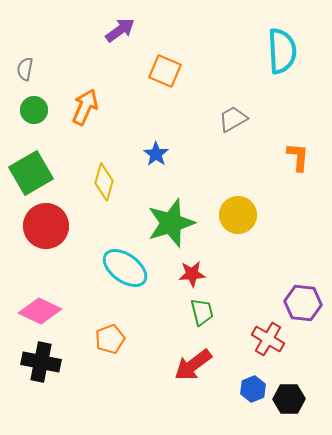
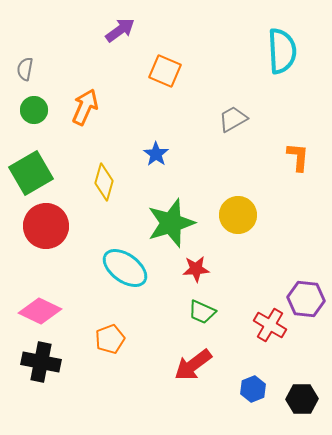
red star: moved 4 px right, 5 px up
purple hexagon: moved 3 px right, 4 px up
green trapezoid: rotated 128 degrees clockwise
red cross: moved 2 px right, 14 px up
black hexagon: moved 13 px right
